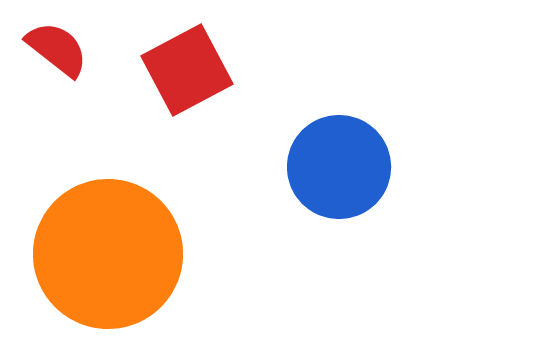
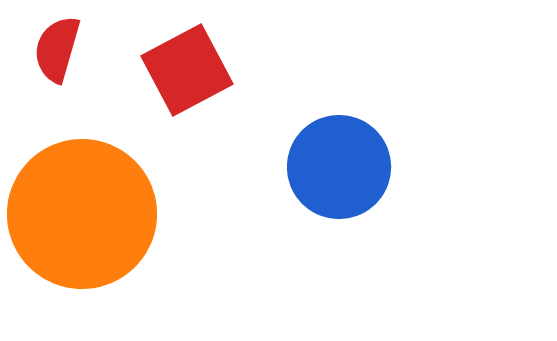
red semicircle: rotated 112 degrees counterclockwise
orange circle: moved 26 px left, 40 px up
